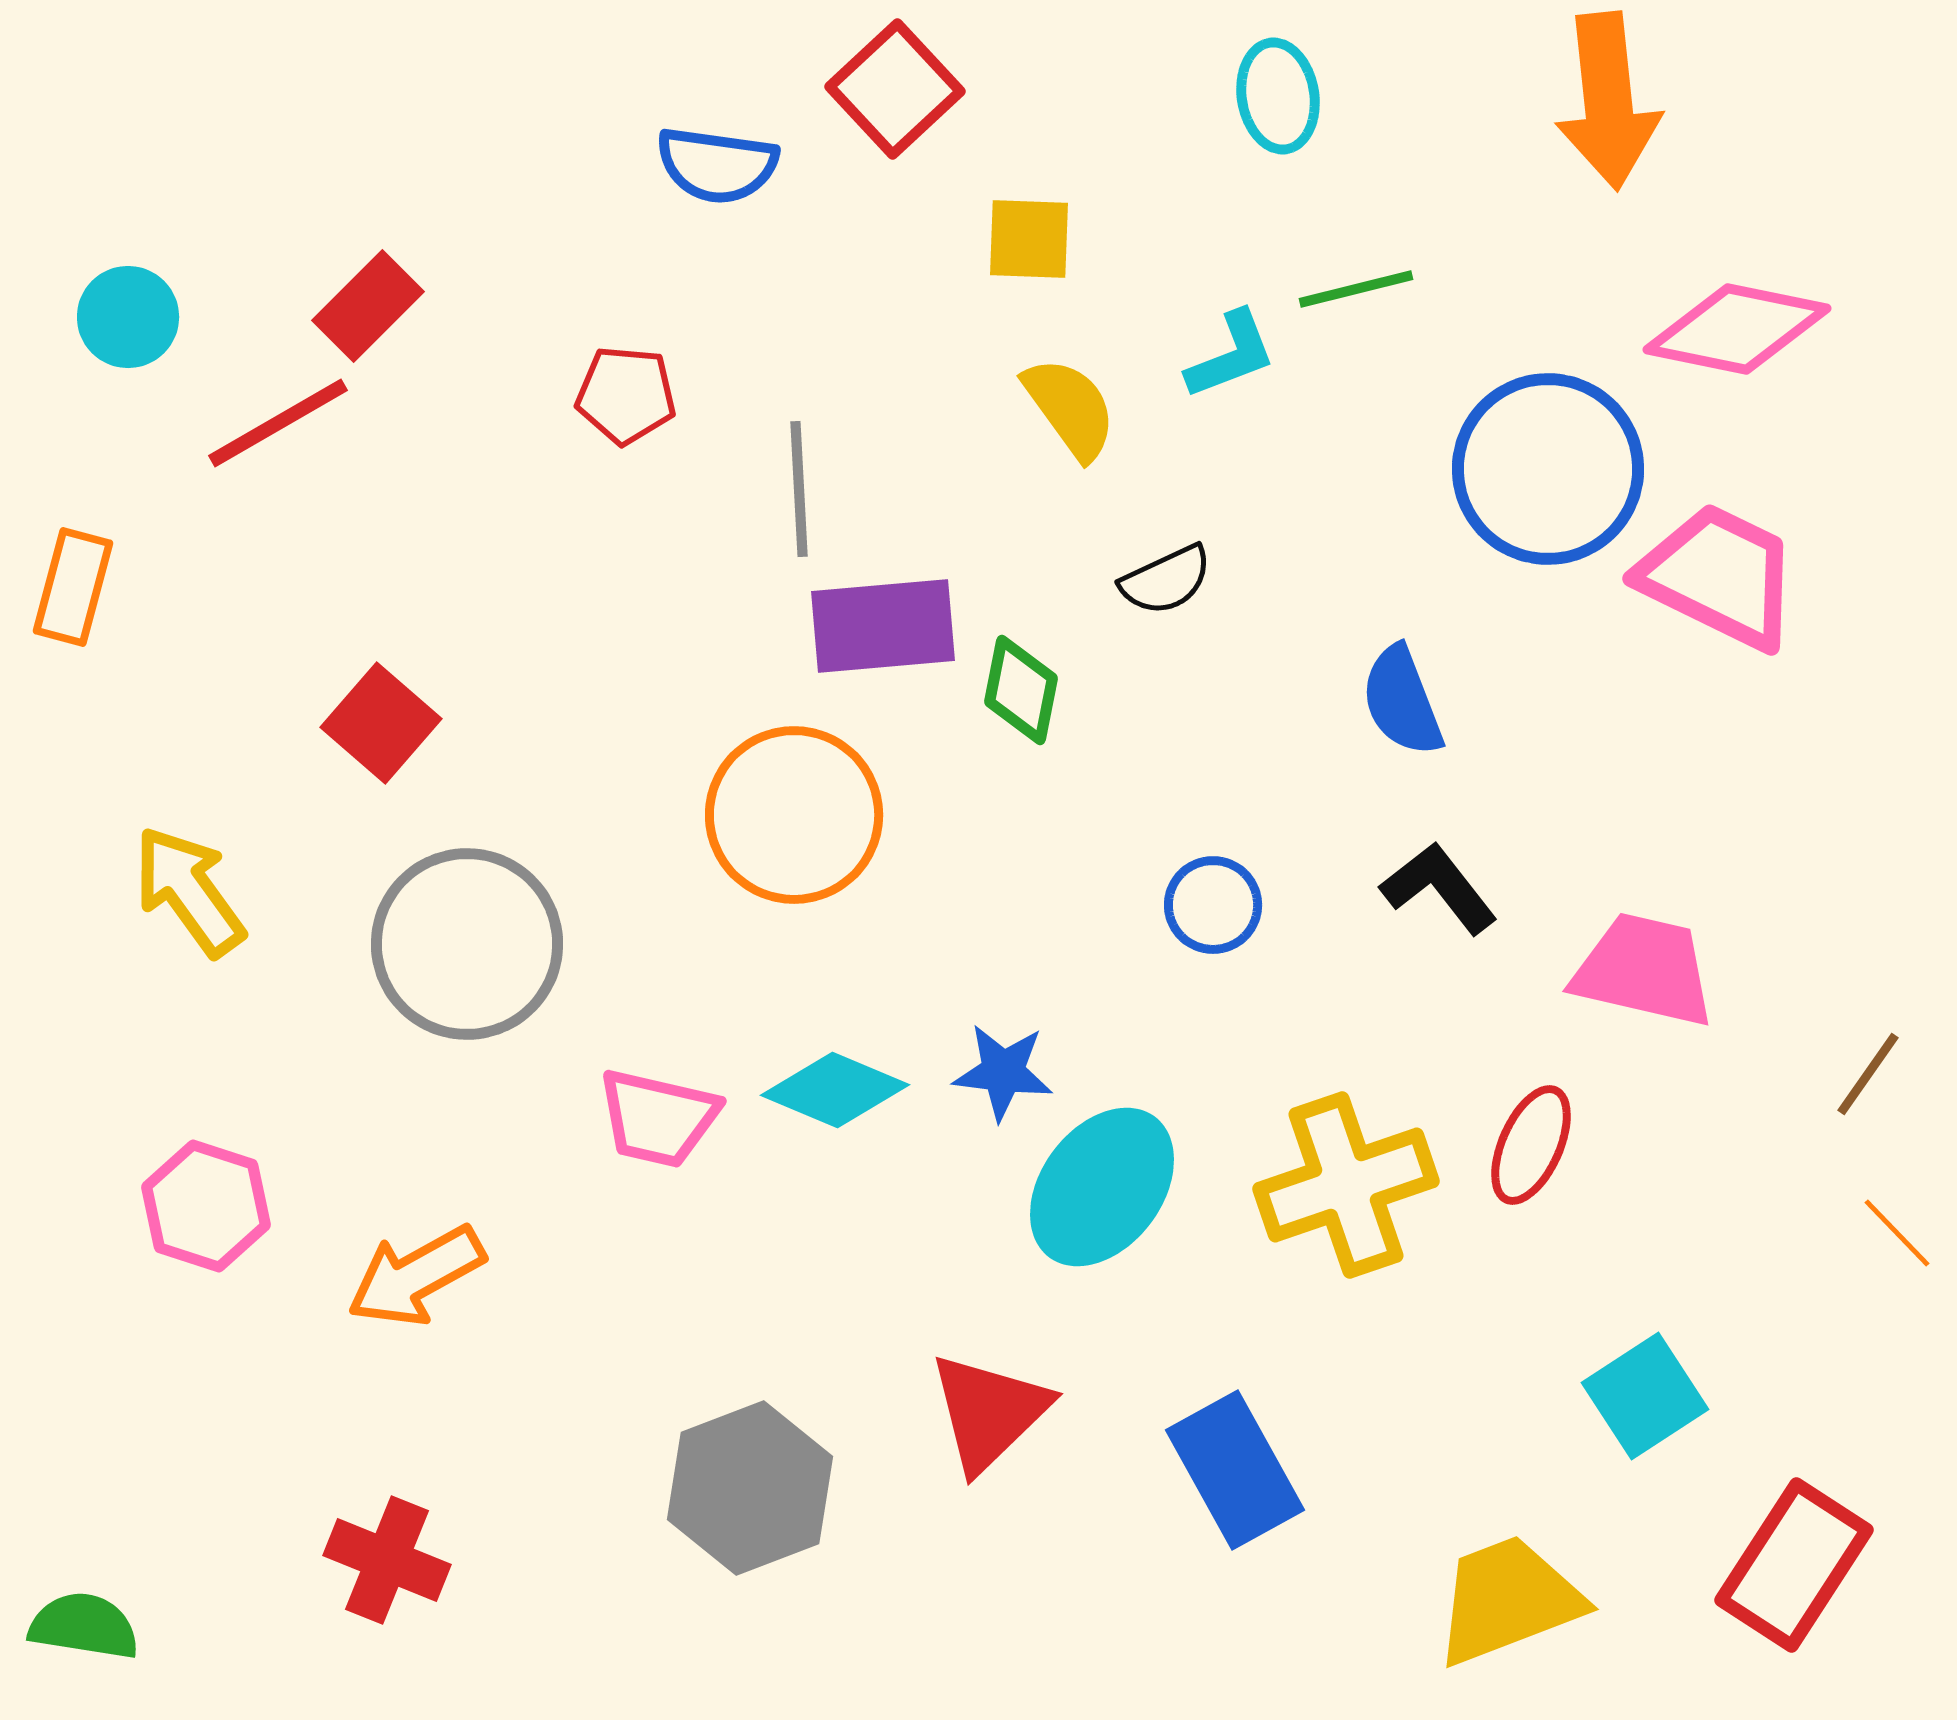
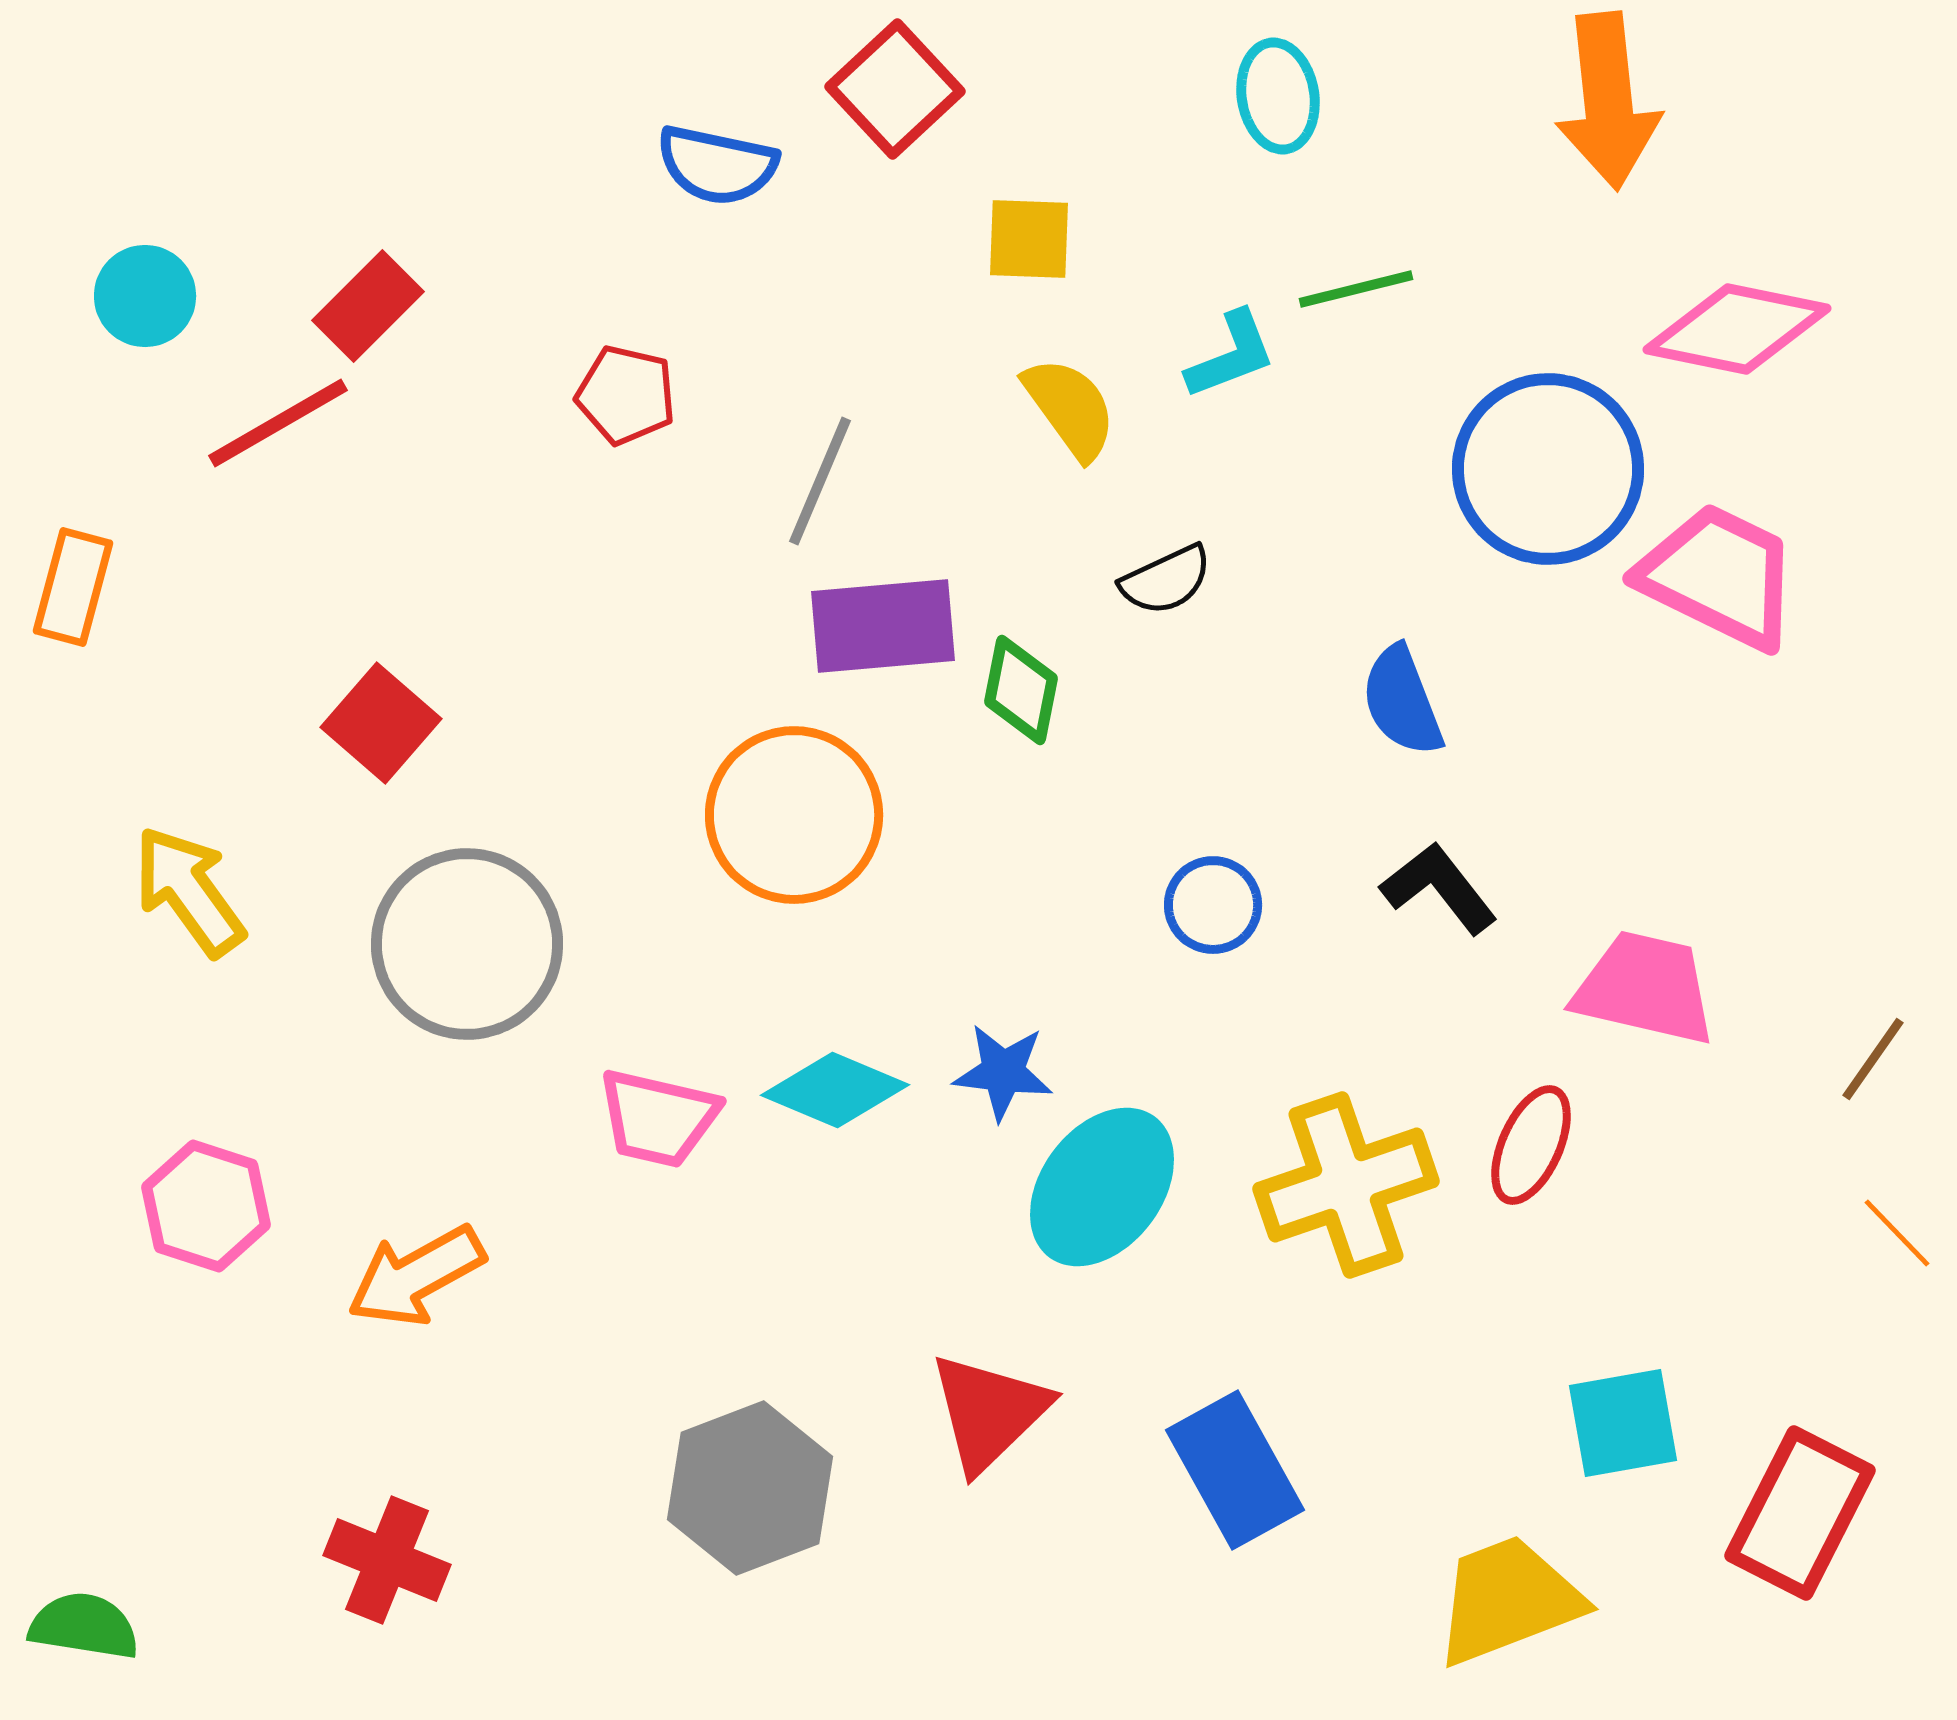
blue semicircle at (717, 165): rotated 4 degrees clockwise
cyan circle at (128, 317): moved 17 px right, 21 px up
red pentagon at (626, 395): rotated 8 degrees clockwise
gray line at (799, 489): moved 21 px right, 8 px up; rotated 26 degrees clockwise
pink trapezoid at (1644, 970): moved 1 px right, 18 px down
brown line at (1868, 1074): moved 5 px right, 15 px up
cyan square at (1645, 1396): moved 22 px left, 27 px down; rotated 23 degrees clockwise
red rectangle at (1794, 1565): moved 6 px right, 52 px up; rotated 6 degrees counterclockwise
